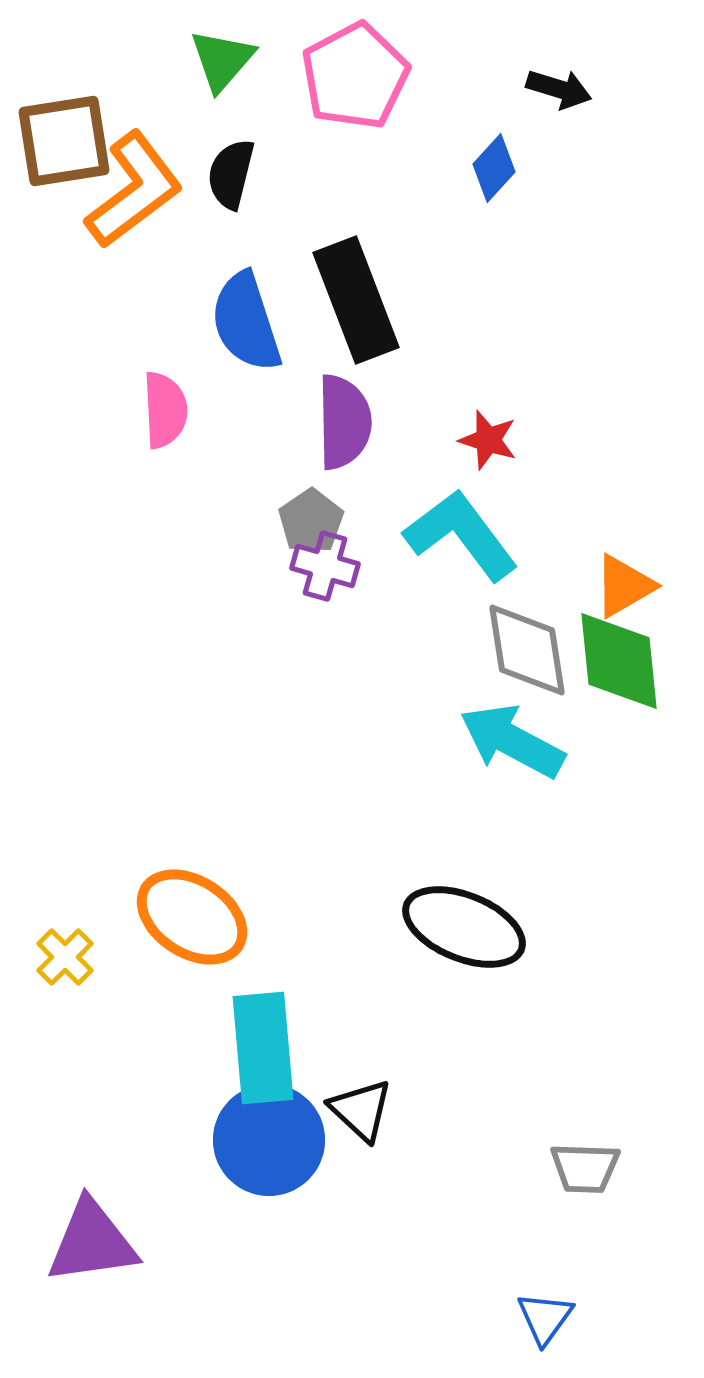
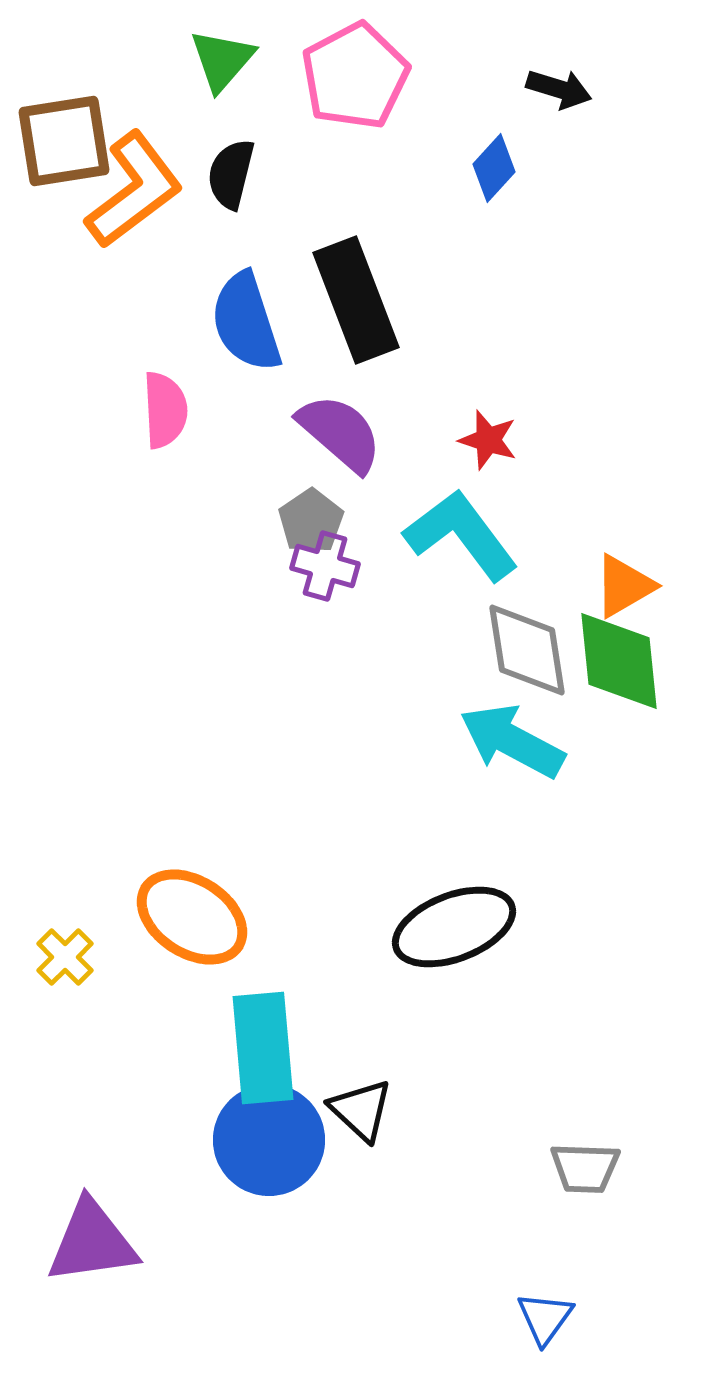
purple semicircle: moved 4 px left, 11 px down; rotated 48 degrees counterclockwise
black ellipse: moved 10 px left; rotated 43 degrees counterclockwise
